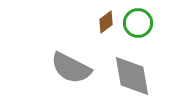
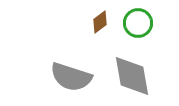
brown diamond: moved 6 px left
gray semicircle: moved 9 px down; rotated 9 degrees counterclockwise
